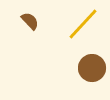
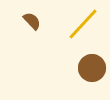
brown semicircle: moved 2 px right
